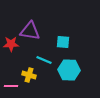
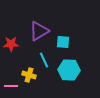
purple triangle: moved 9 px right; rotated 40 degrees counterclockwise
cyan line: rotated 42 degrees clockwise
